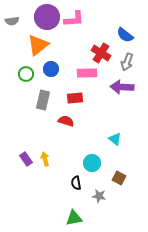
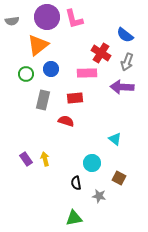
pink L-shape: rotated 80 degrees clockwise
